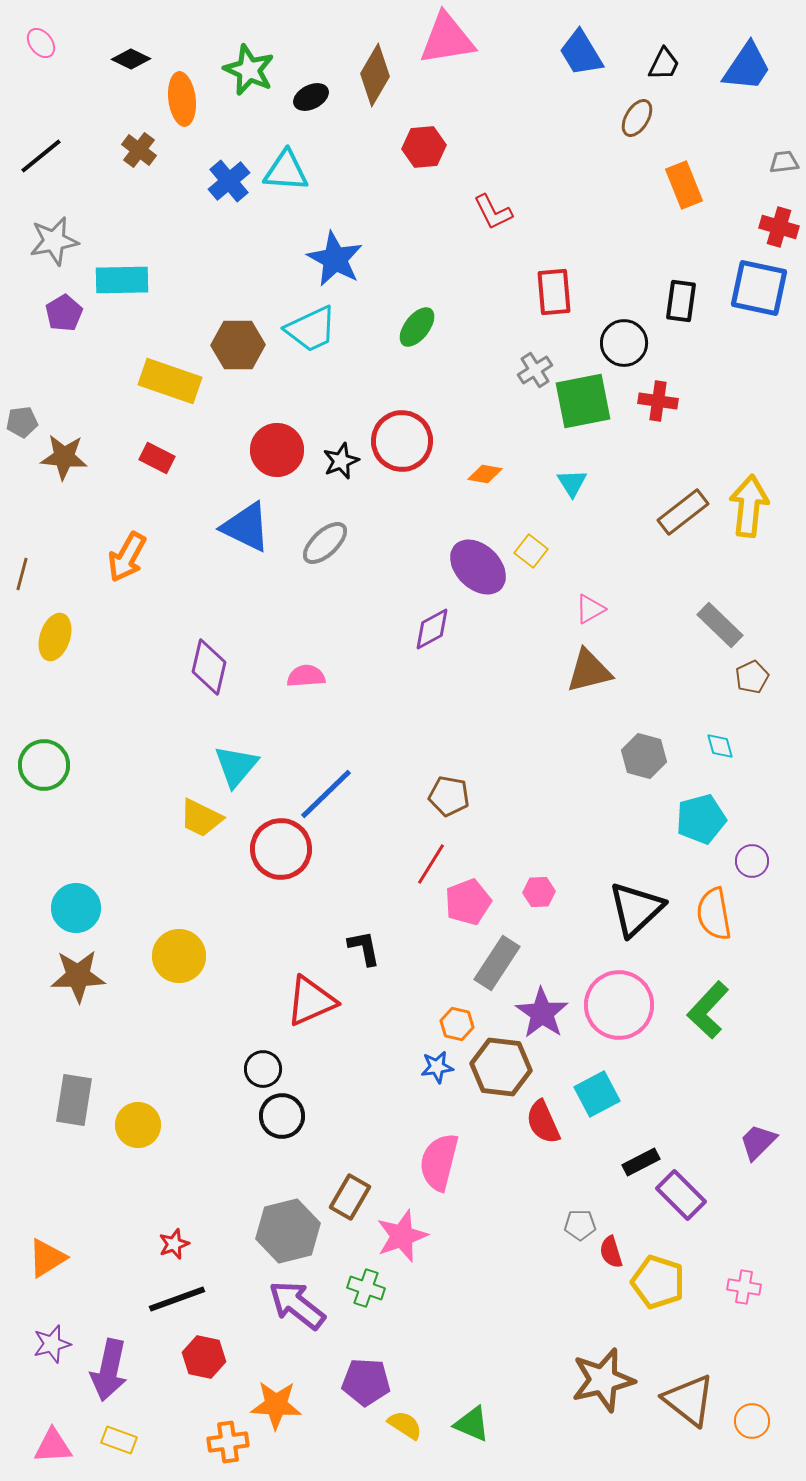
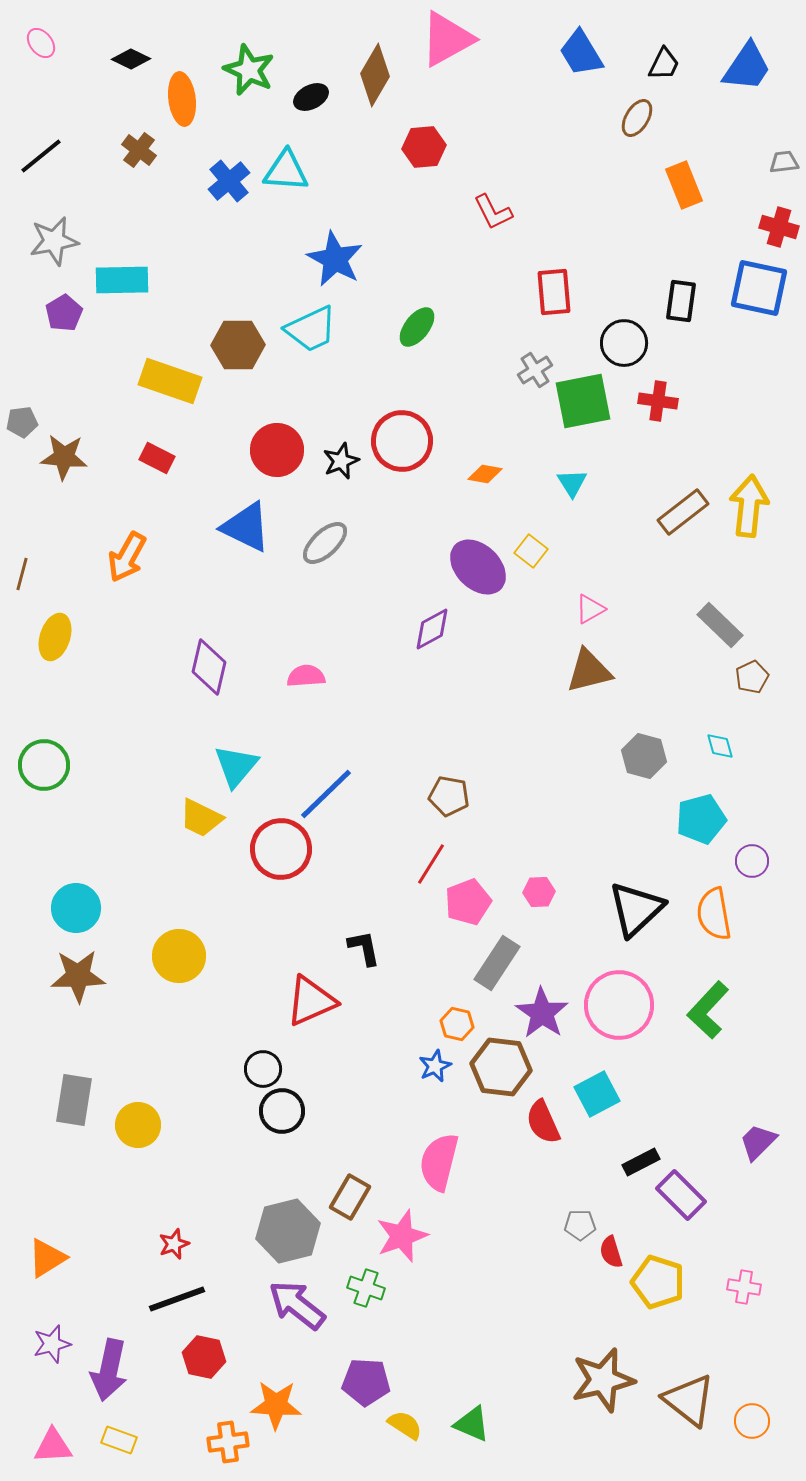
pink triangle at (447, 39): rotated 20 degrees counterclockwise
blue star at (437, 1067): moved 2 px left, 1 px up; rotated 16 degrees counterclockwise
black circle at (282, 1116): moved 5 px up
